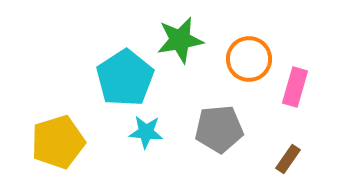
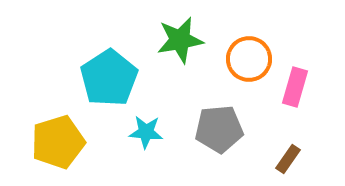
cyan pentagon: moved 16 px left
